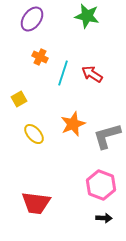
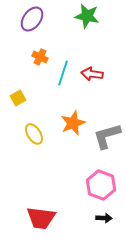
red arrow: rotated 25 degrees counterclockwise
yellow square: moved 1 px left, 1 px up
orange star: moved 1 px up
yellow ellipse: rotated 10 degrees clockwise
red trapezoid: moved 5 px right, 15 px down
